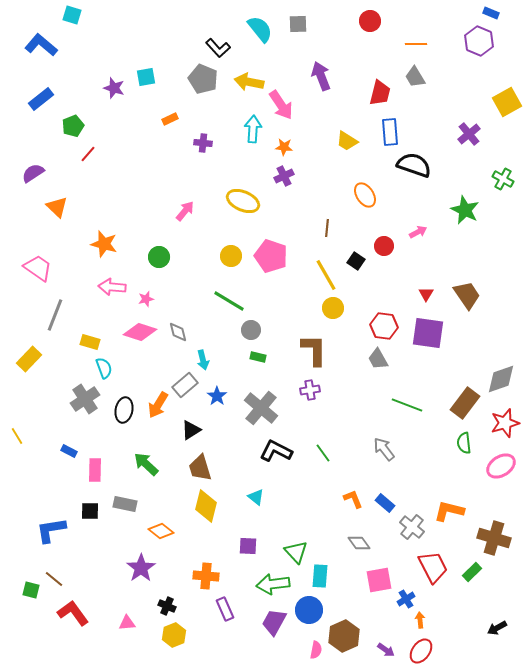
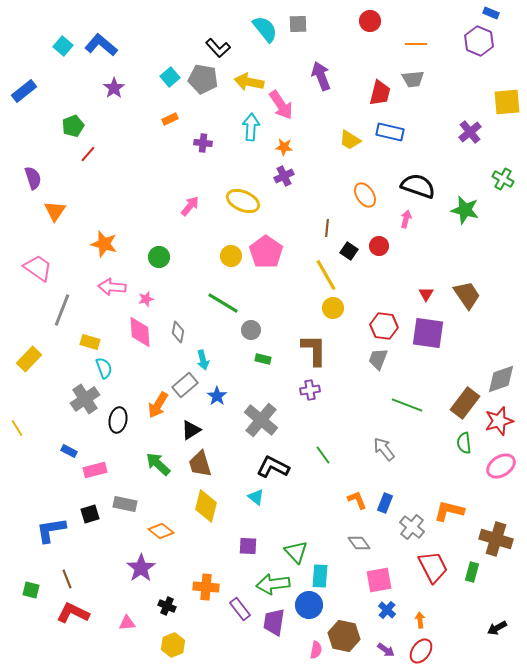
cyan square at (72, 15): moved 9 px left, 31 px down; rotated 24 degrees clockwise
cyan semicircle at (260, 29): moved 5 px right
blue L-shape at (41, 45): moved 60 px right
cyan square at (146, 77): moved 24 px right; rotated 30 degrees counterclockwise
gray trapezoid at (415, 77): moved 2 px left, 2 px down; rotated 65 degrees counterclockwise
gray pentagon at (203, 79): rotated 12 degrees counterclockwise
purple star at (114, 88): rotated 20 degrees clockwise
blue rectangle at (41, 99): moved 17 px left, 8 px up
yellow square at (507, 102): rotated 24 degrees clockwise
cyan arrow at (253, 129): moved 2 px left, 2 px up
blue rectangle at (390, 132): rotated 72 degrees counterclockwise
purple cross at (469, 134): moved 1 px right, 2 px up
yellow trapezoid at (347, 141): moved 3 px right, 1 px up
black semicircle at (414, 165): moved 4 px right, 21 px down
purple semicircle at (33, 173): moved 5 px down; rotated 105 degrees clockwise
orange triangle at (57, 207): moved 2 px left, 4 px down; rotated 20 degrees clockwise
green star at (465, 210): rotated 12 degrees counterclockwise
pink arrow at (185, 211): moved 5 px right, 5 px up
pink arrow at (418, 232): moved 12 px left, 13 px up; rotated 48 degrees counterclockwise
red circle at (384, 246): moved 5 px left
pink pentagon at (271, 256): moved 5 px left, 4 px up; rotated 16 degrees clockwise
black square at (356, 261): moved 7 px left, 10 px up
green line at (229, 301): moved 6 px left, 2 px down
gray line at (55, 315): moved 7 px right, 5 px up
pink diamond at (140, 332): rotated 68 degrees clockwise
gray diamond at (178, 332): rotated 25 degrees clockwise
green rectangle at (258, 357): moved 5 px right, 2 px down
gray trapezoid at (378, 359): rotated 50 degrees clockwise
gray cross at (261, 408): moved 12 px down
black ellipse at (124, 410): moved 6 px left, 10 px down
red star at (505, 423): moved 6 px left, 2 px up
yellow line at (17, 436): moved 8 px up
black L-shape at (276, 451): moved 3 px left, 16 px down
green line at (323, 453): moved 2 px down
green arrow at (146, 464): moved 12 px right
brown trapezoid at (200, 468): moved 4 px up
pink rectangle at (95, 470): rotated 75 degrees clockwise
orange L-shape at (353, 499): moved 4 px right, 1 px down
blue rectangle at (385, 503): rotated 72 degrees clockwise
black square at (90, 511): moved 3 px down; rotated 18 degrees counterclockwise
brown cross at (494, 538): moved 2 px right, 1 px down
green rectangle at (472, 572): rotated 30 degrees counterclockwise
orange cross at (206, 576): moved 11 px down
brown line at (54, 579): moved 13 px right; rotated 30 degrees clockwise
blue cross at (406, 599): moved 19 px left, 11 px down; rotated 18 degrees counterclockwise
purple rectangle at (225, 609): moved 15 px right; rotated 15 degrees counterclockwise
blue circle at (309, 610): moved 5 px up
red L-shape at (73, 613): rotated 28 degrees counterclockwise
purple trapezoid at (274, 622): rotated 20 degrees counterclockwise
yellow hexagon at (174, 635): moved 1 px left, 10 px down
brown hexagon at (344, 636): rotated 24 degrees counterclockwise
